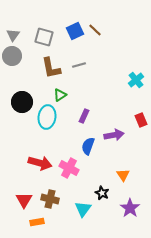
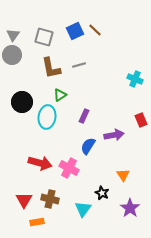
gray circle: moved 1 px up
cyan cross: moved 1 px left, 1 px up; rotated 28 degrees counterclockwise
blue semicircle: rotated 12 degrees clockwise
